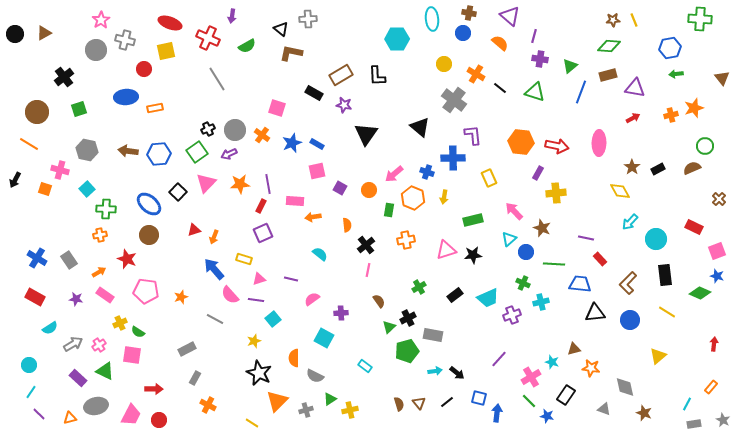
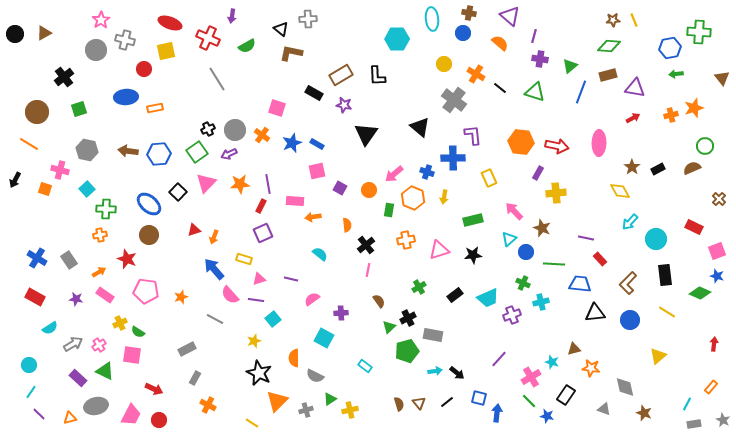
green cross at (700, 19): moved 1 px left, 13 px down
pink triangle at (446, 250): moved 7 px left
red arrow at (154, 389): rotated 24 degrees clockwise
